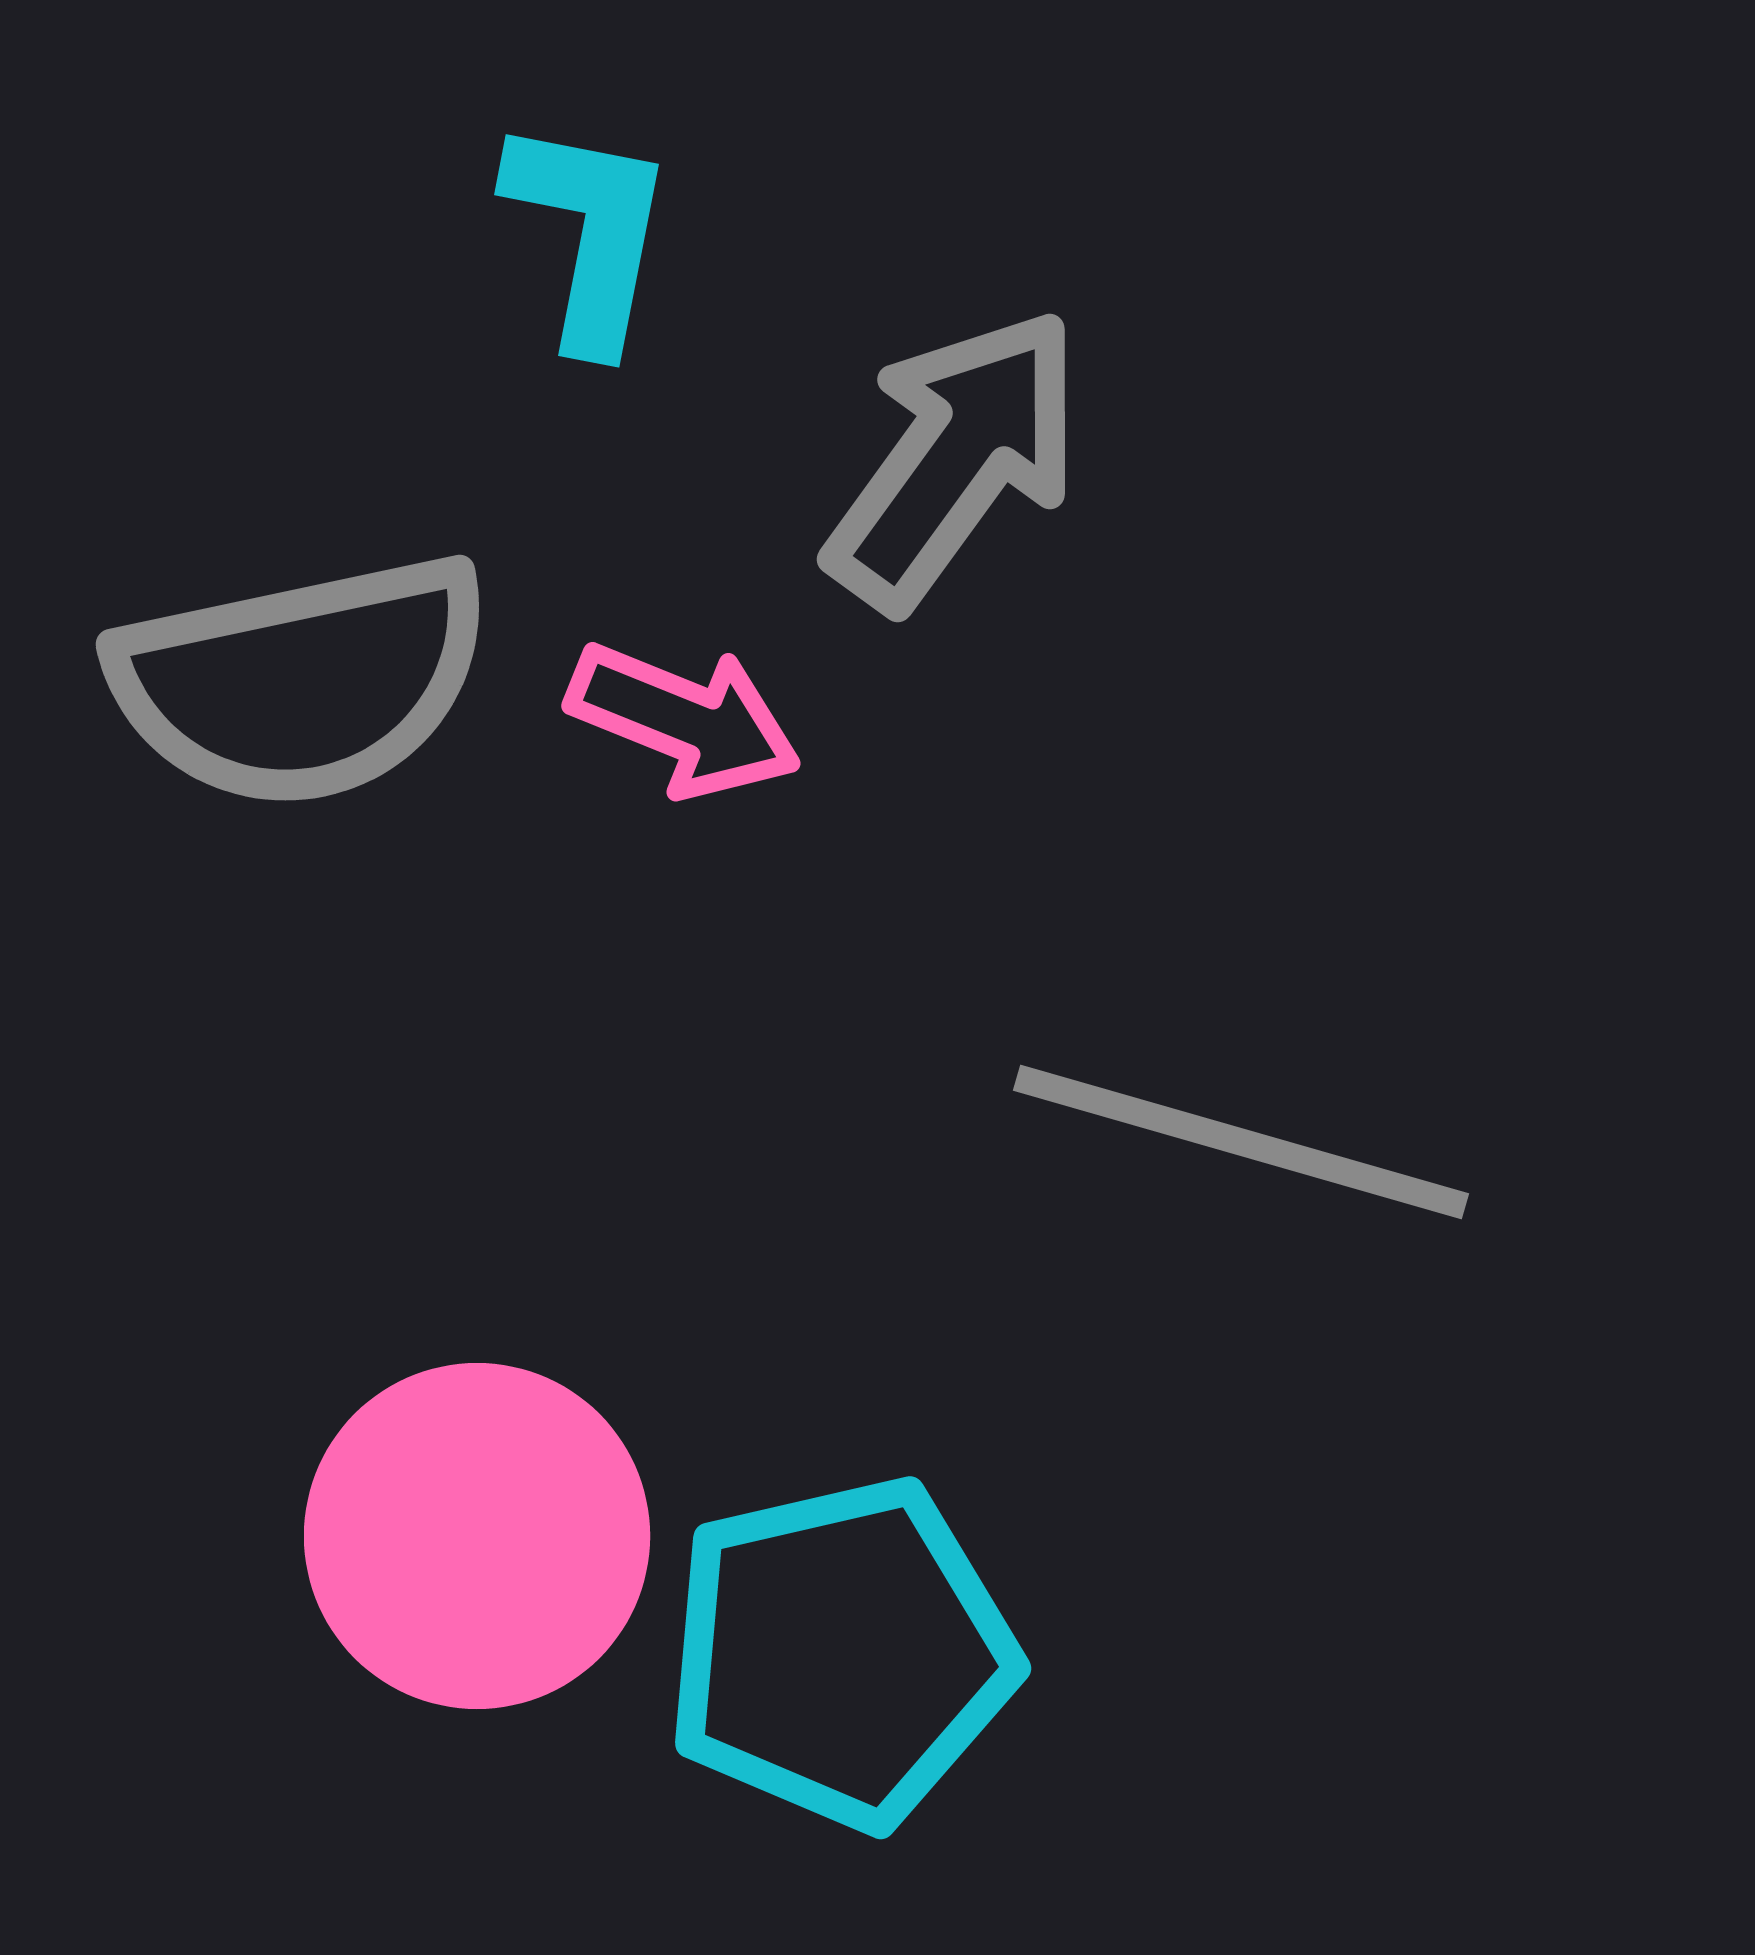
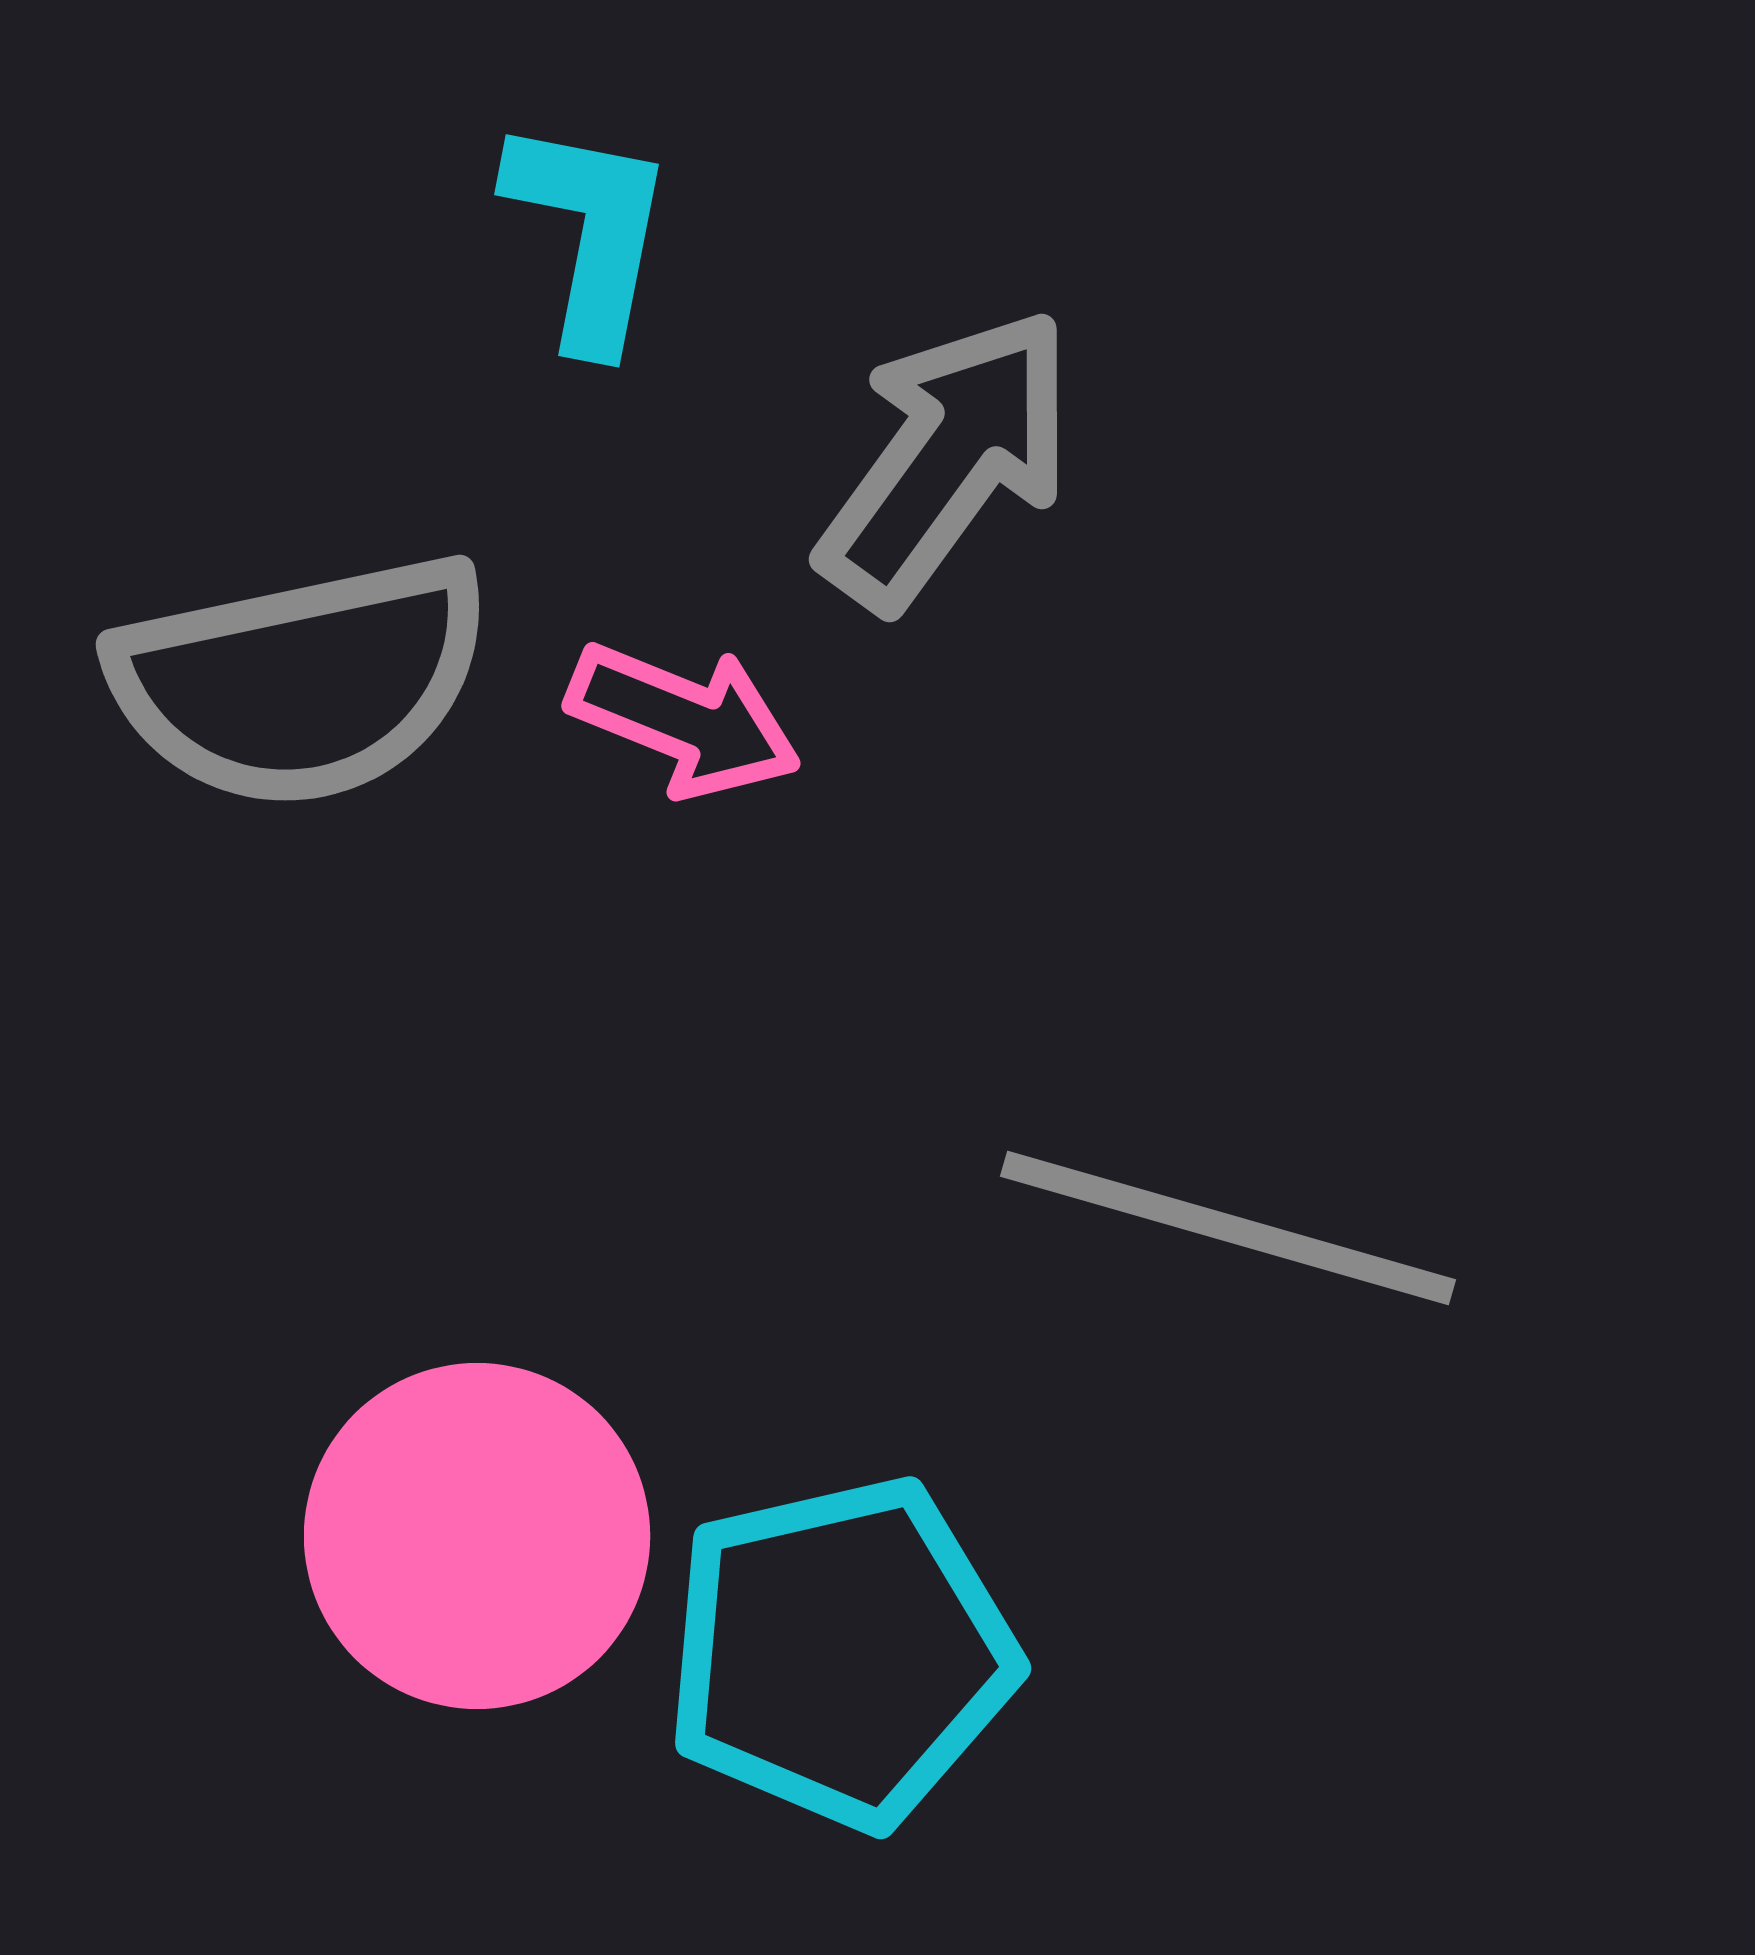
gray arrow: moved 8 px left
gray line: moved 13 px left, 86 px down
